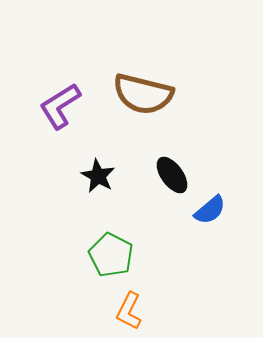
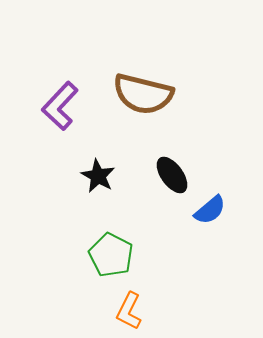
purple L-shape: rotated 15 degrees counterclockwise
